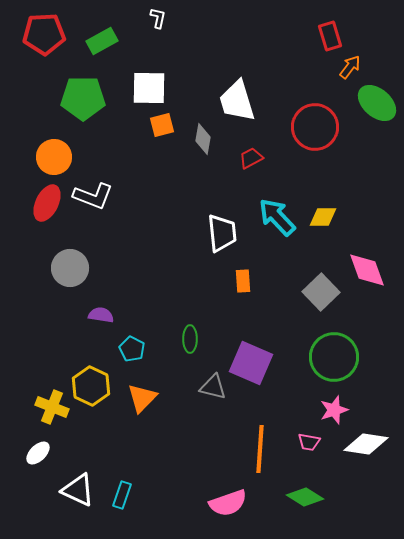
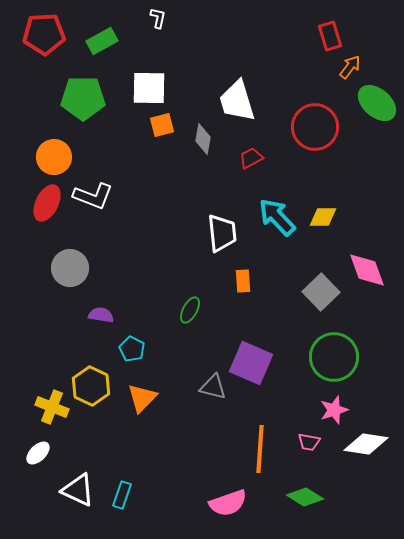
green ellipse at (190, 339): moved 29 px up; rotated 28 degrees clockwise
